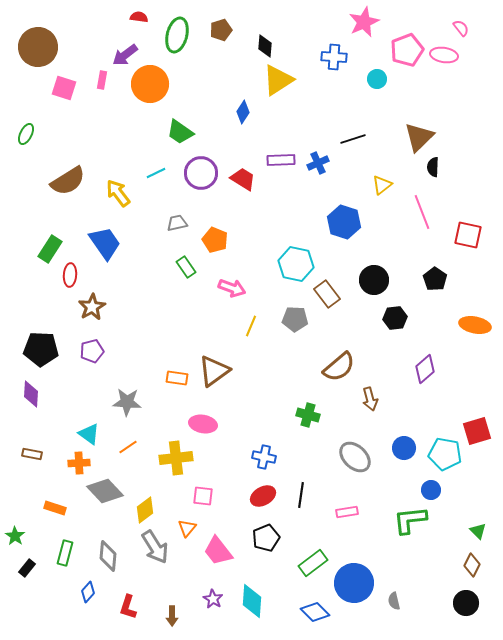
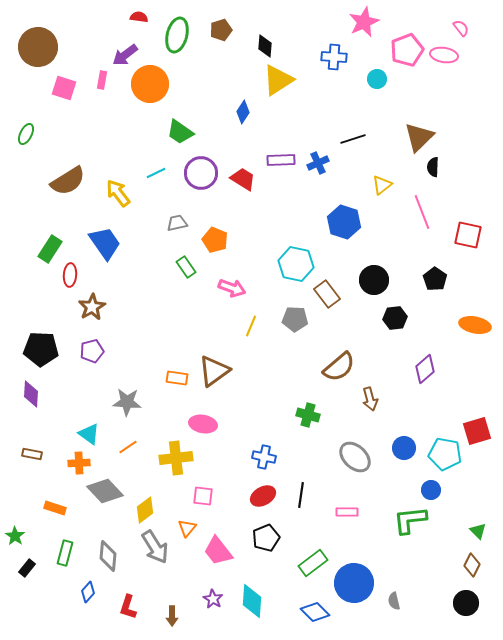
pink rectangle at (347, 512): rotated 10 degrees clockwise
